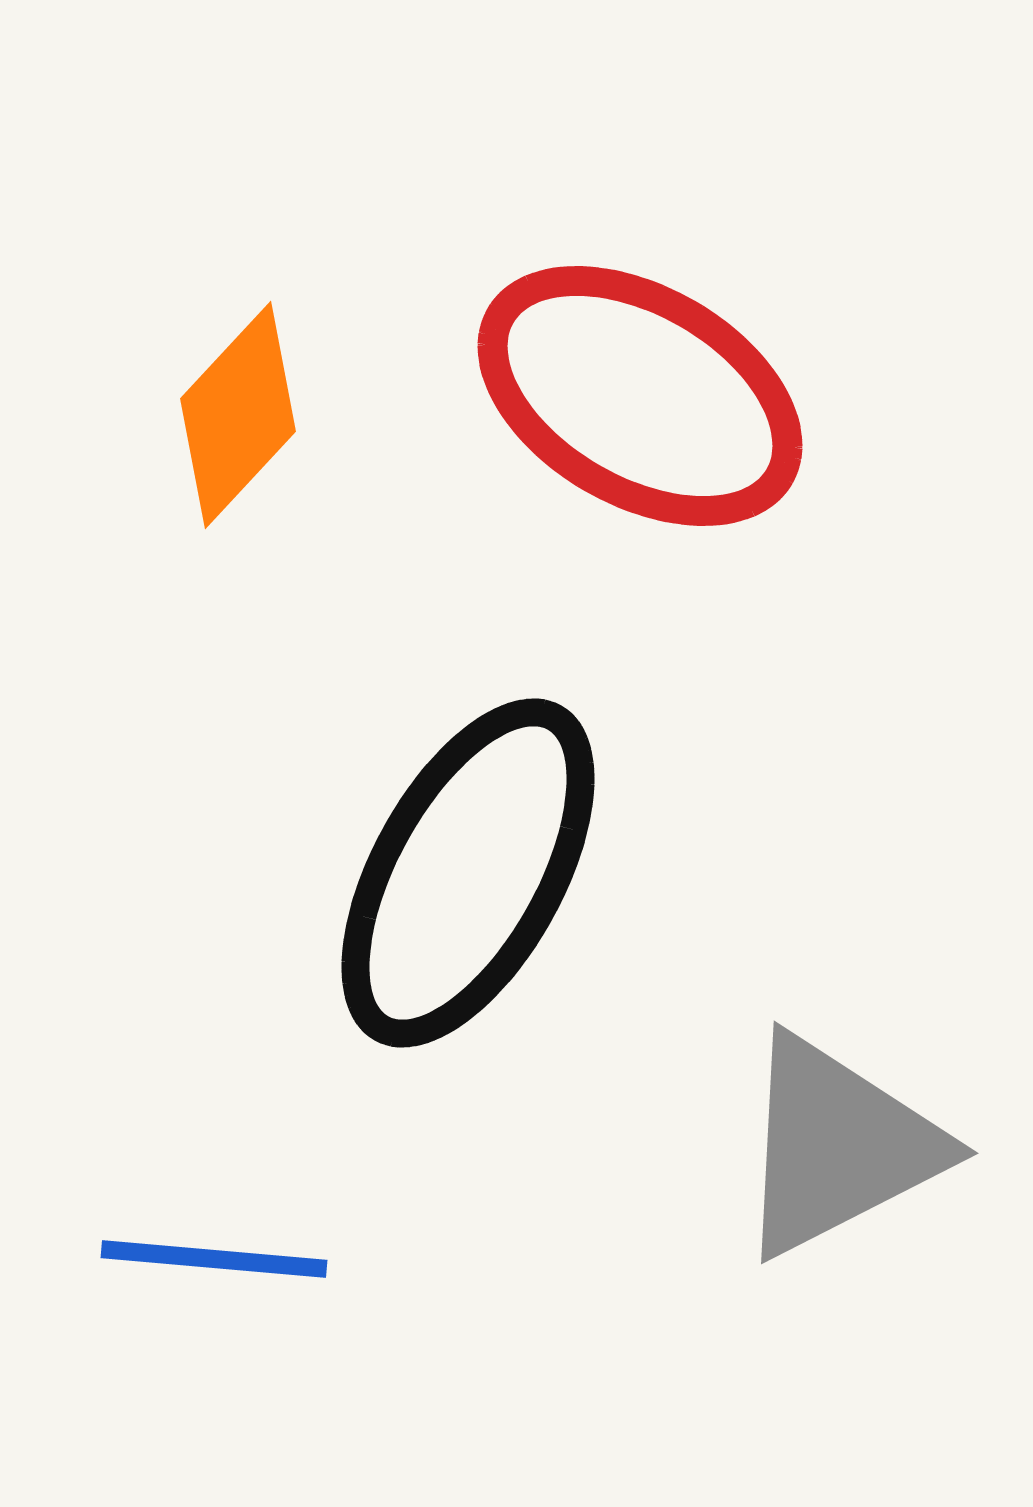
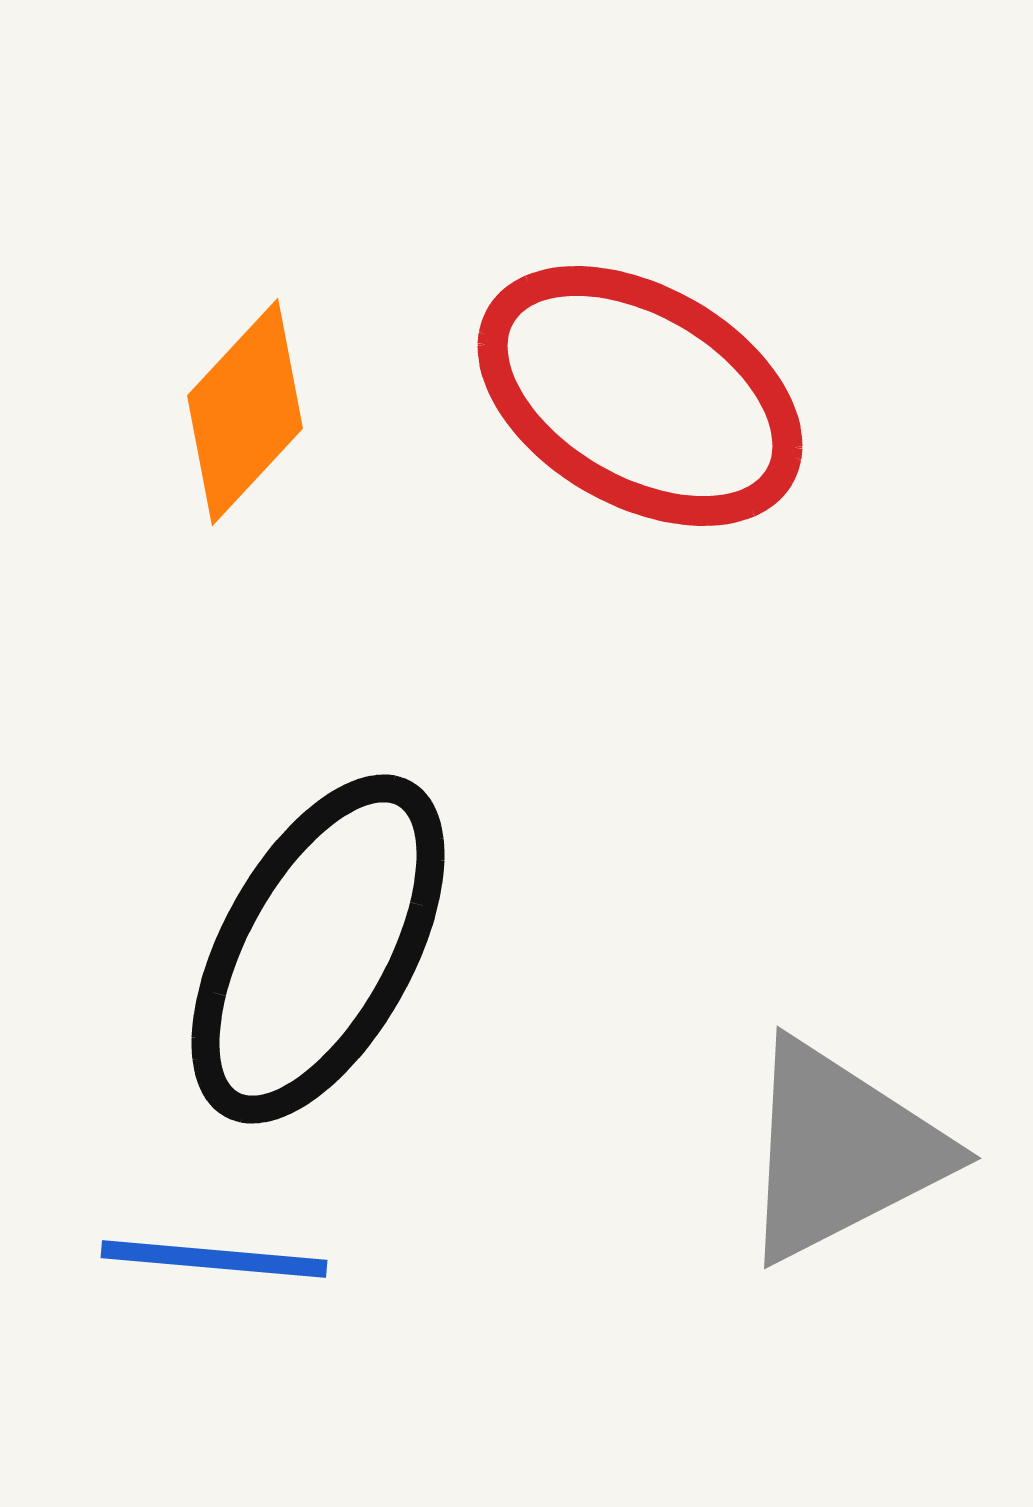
orange diamond: moved 7 px right, 3 px up
black ellipse: moved 150 px left, 76 px down
gray triangle: moved 3 px right, 5 px down
